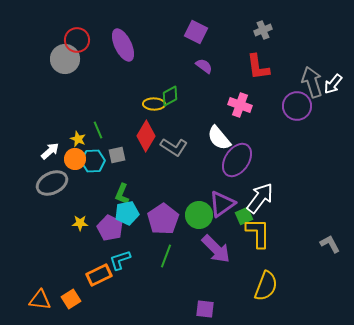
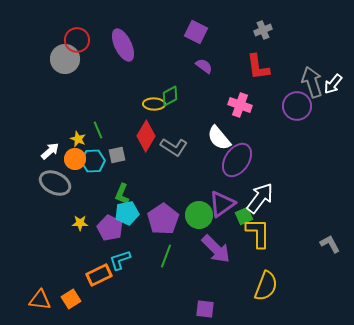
gray ellipse at (52, 183): moved 3 px right; rotated 52 degrees clockwise
